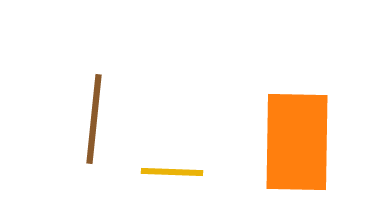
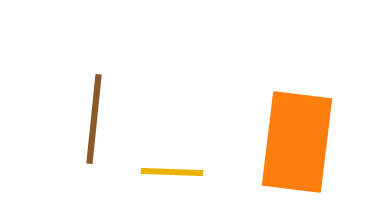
orange rectangle: rotated 6 degrees clockwise
